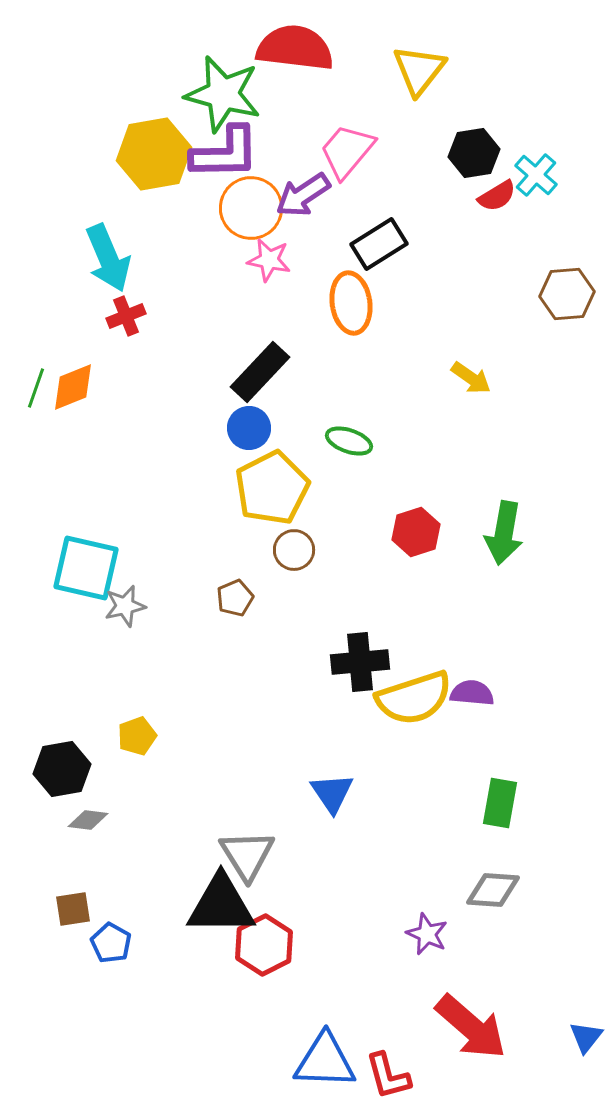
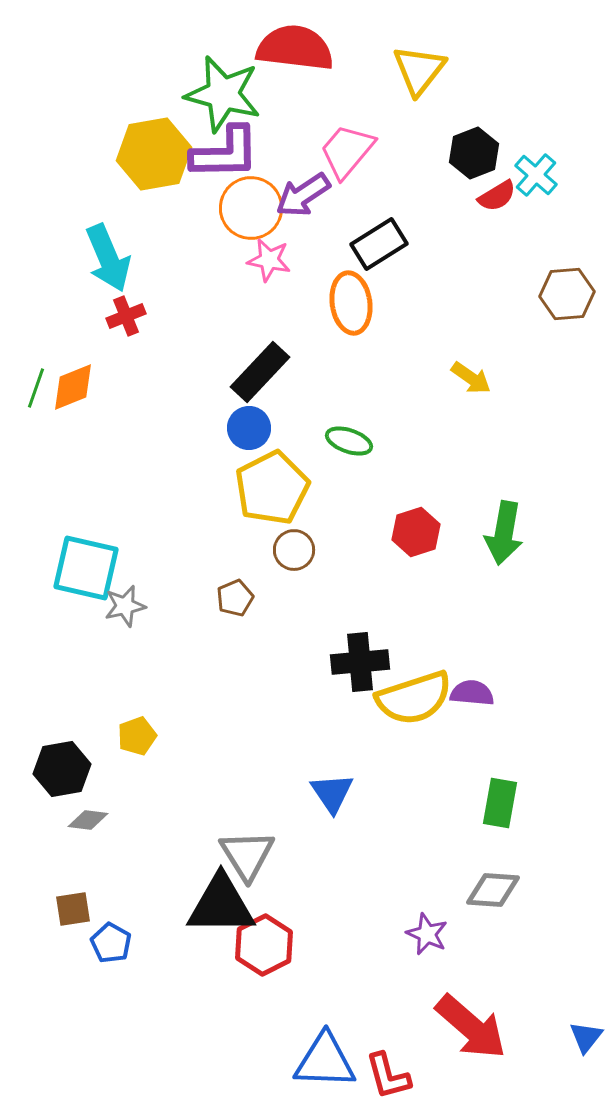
black hexagon at (474, 153): rotated 12 degrees counterclockwise
